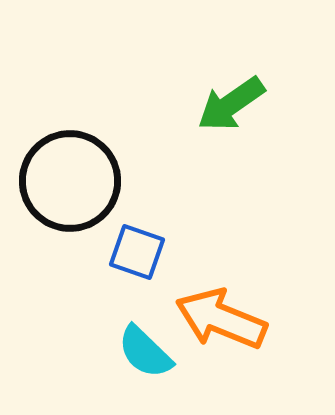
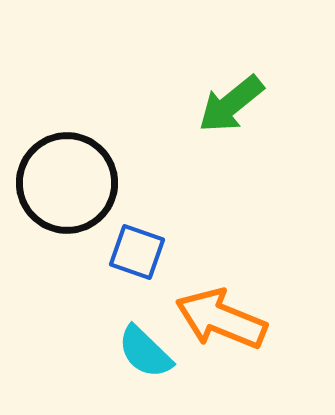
green arrow: rotated 4 degrees counterclockwise
black circle: moved 3 px left, 2 px down
